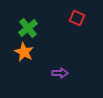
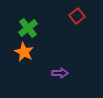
red square: moved 2 px up; rotated 28 degrees clockwise
